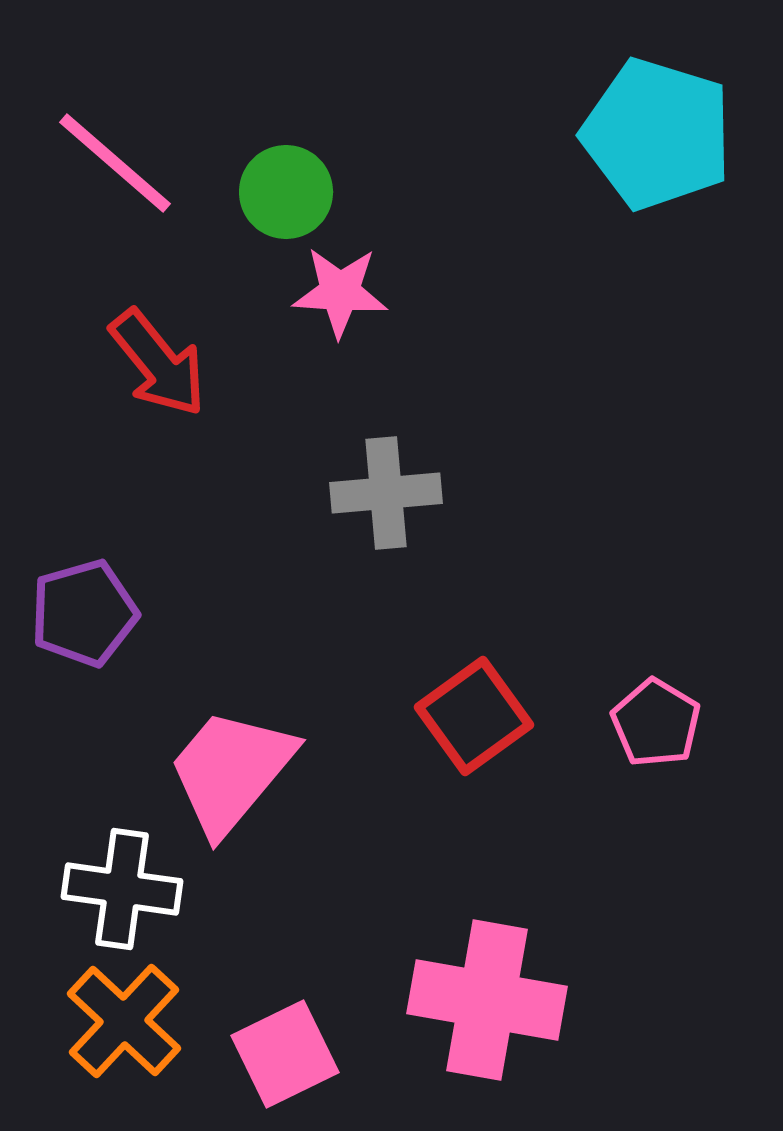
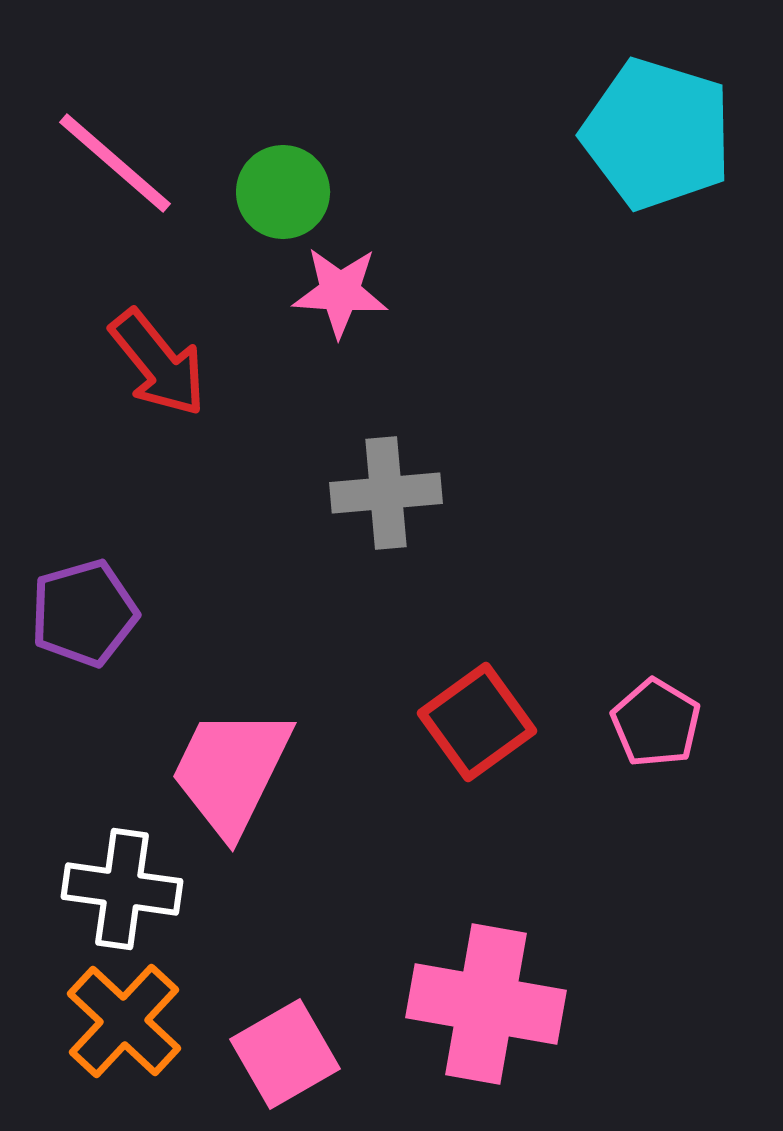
green circle: moved 3 px left
red square: moved 3 px right, 6 px down
pink trapezoid: rotated 14 degrees counterclockwise
pink cross: moved 1 px left, 4 px down
pink square: rotated 4 degrees counterclockwise
